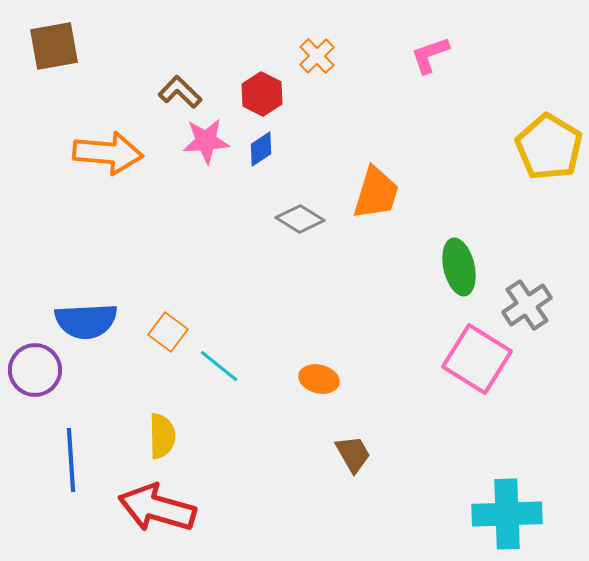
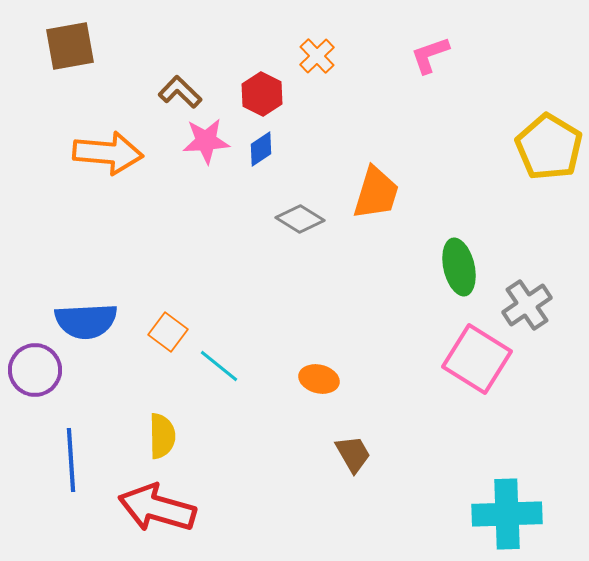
brown square: moved 16 px right
